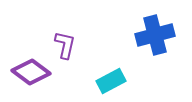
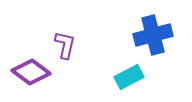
blue cross: moved 2 px left
cyan rectangle: moved 18 px right, 4 px up
